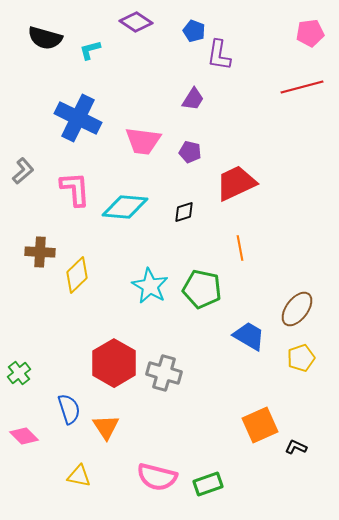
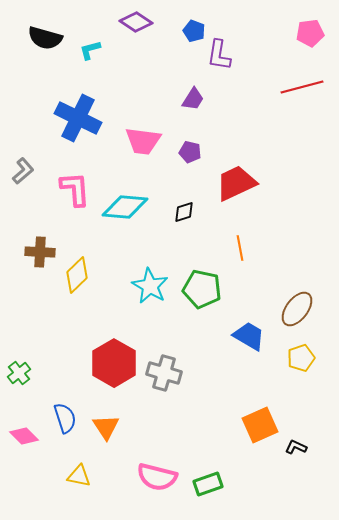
blue semicircle: moved 4 px left, 9 px down
